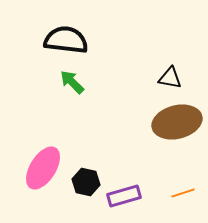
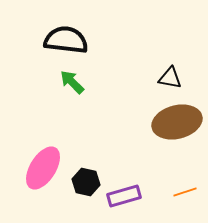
orange line: moved 2 px right, 1 px up
